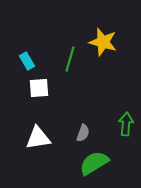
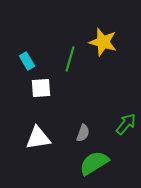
white square: moved 2 px right
green arrow: rotated 35 degrees clockwise
